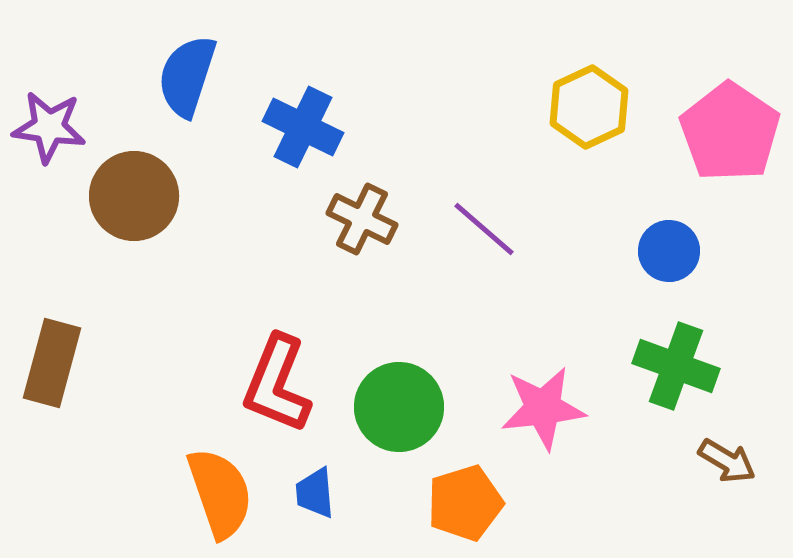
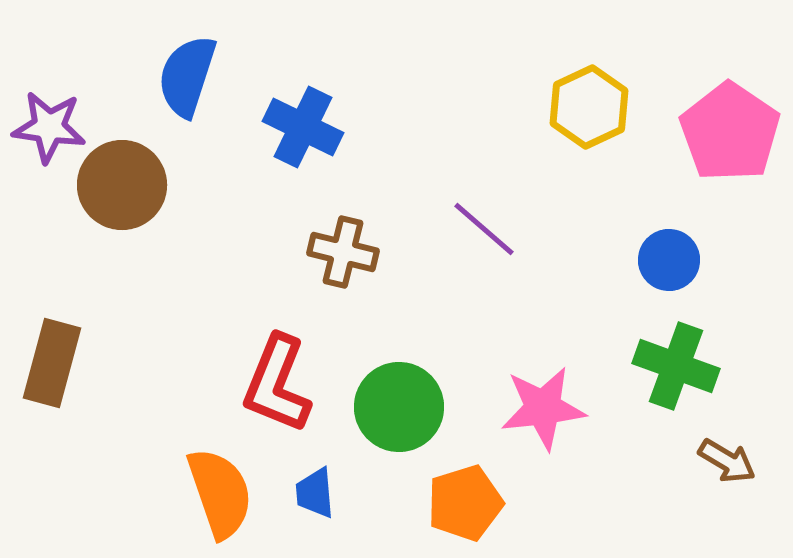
brown circle: moved 12 px left, 11 px up
brown cross: moved 19 px left, 33 px down; rotated 12 degrees counterclockwise
blue circle: moved 9 px down
